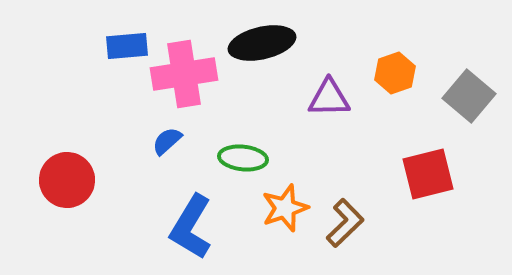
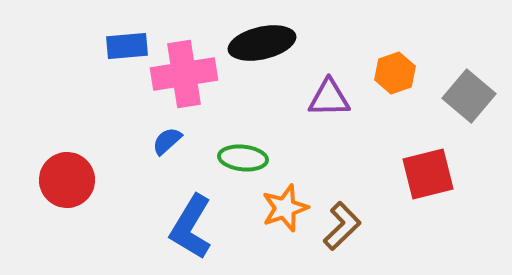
brown L-shape: moved 3 px left, 3 px down
